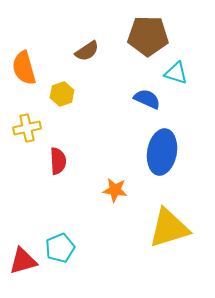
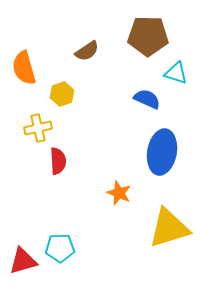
yellow cross: moved 11 px right
orange star: moved 4 px right, 3 px down; rotated 15 degrees clockwise
cyan pentagon: rotated 20 degrees clockwise
